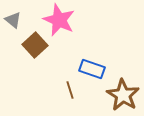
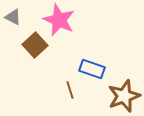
gray triangle: moved 3 px up; rotated 12 degrees counterclockwise
brown star: moved 1 px right, 1 px down; rotated 20 degrees clockwise
